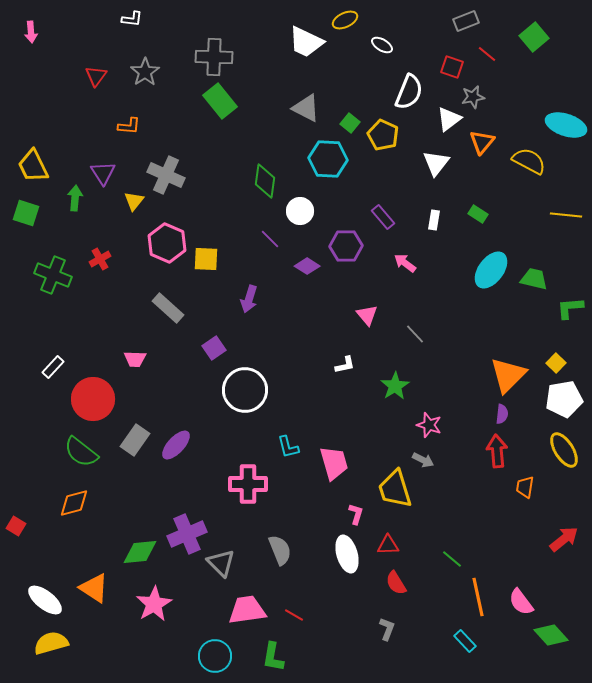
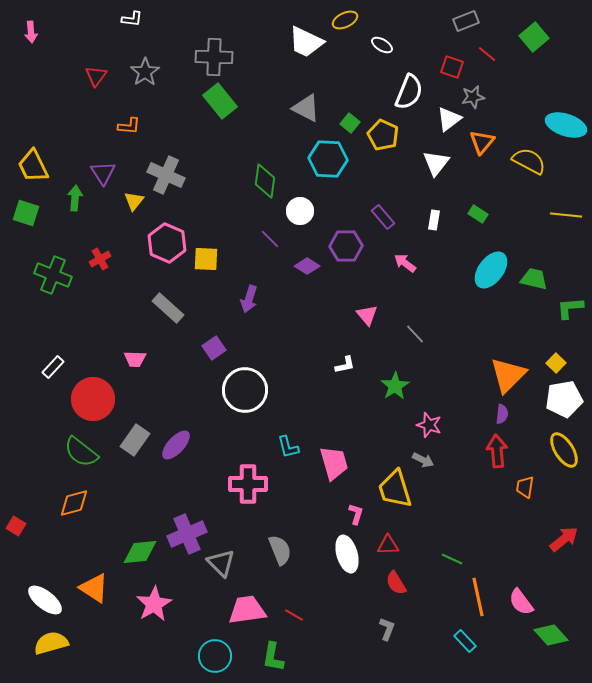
green line at (452, 559): rotated 15 degrees counterclockwise
